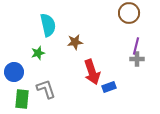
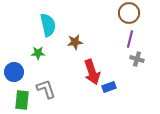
purple line: moved 6 px left, 7 px up
green star: rotated 16 degrees clockwise
gray cross: rotated 16 degrees clockwise
green rectangle: moved 1 px down
